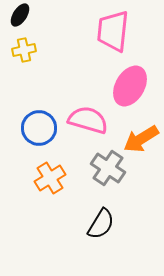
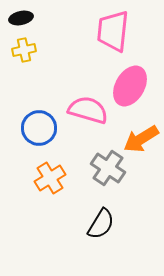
black ellipse: moved 1 px right, 3 px down; rotated 45 degrees clockwise
pink semicircle: moved 10 px up
